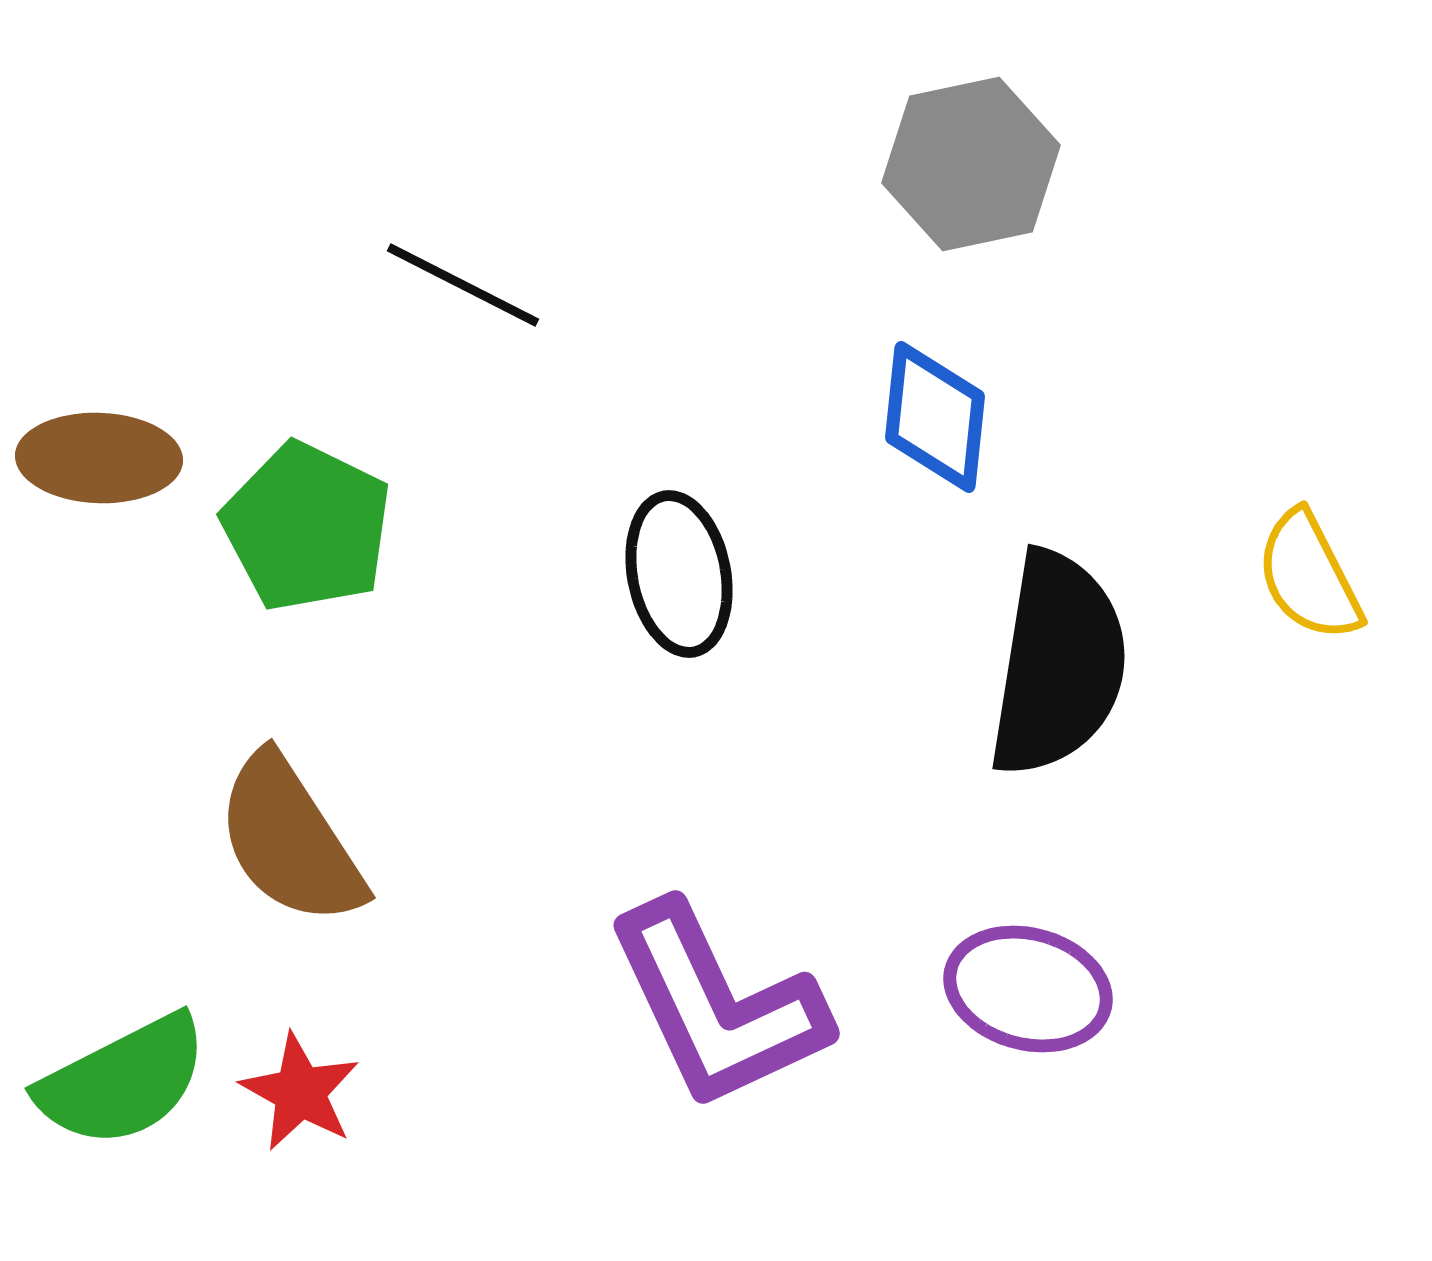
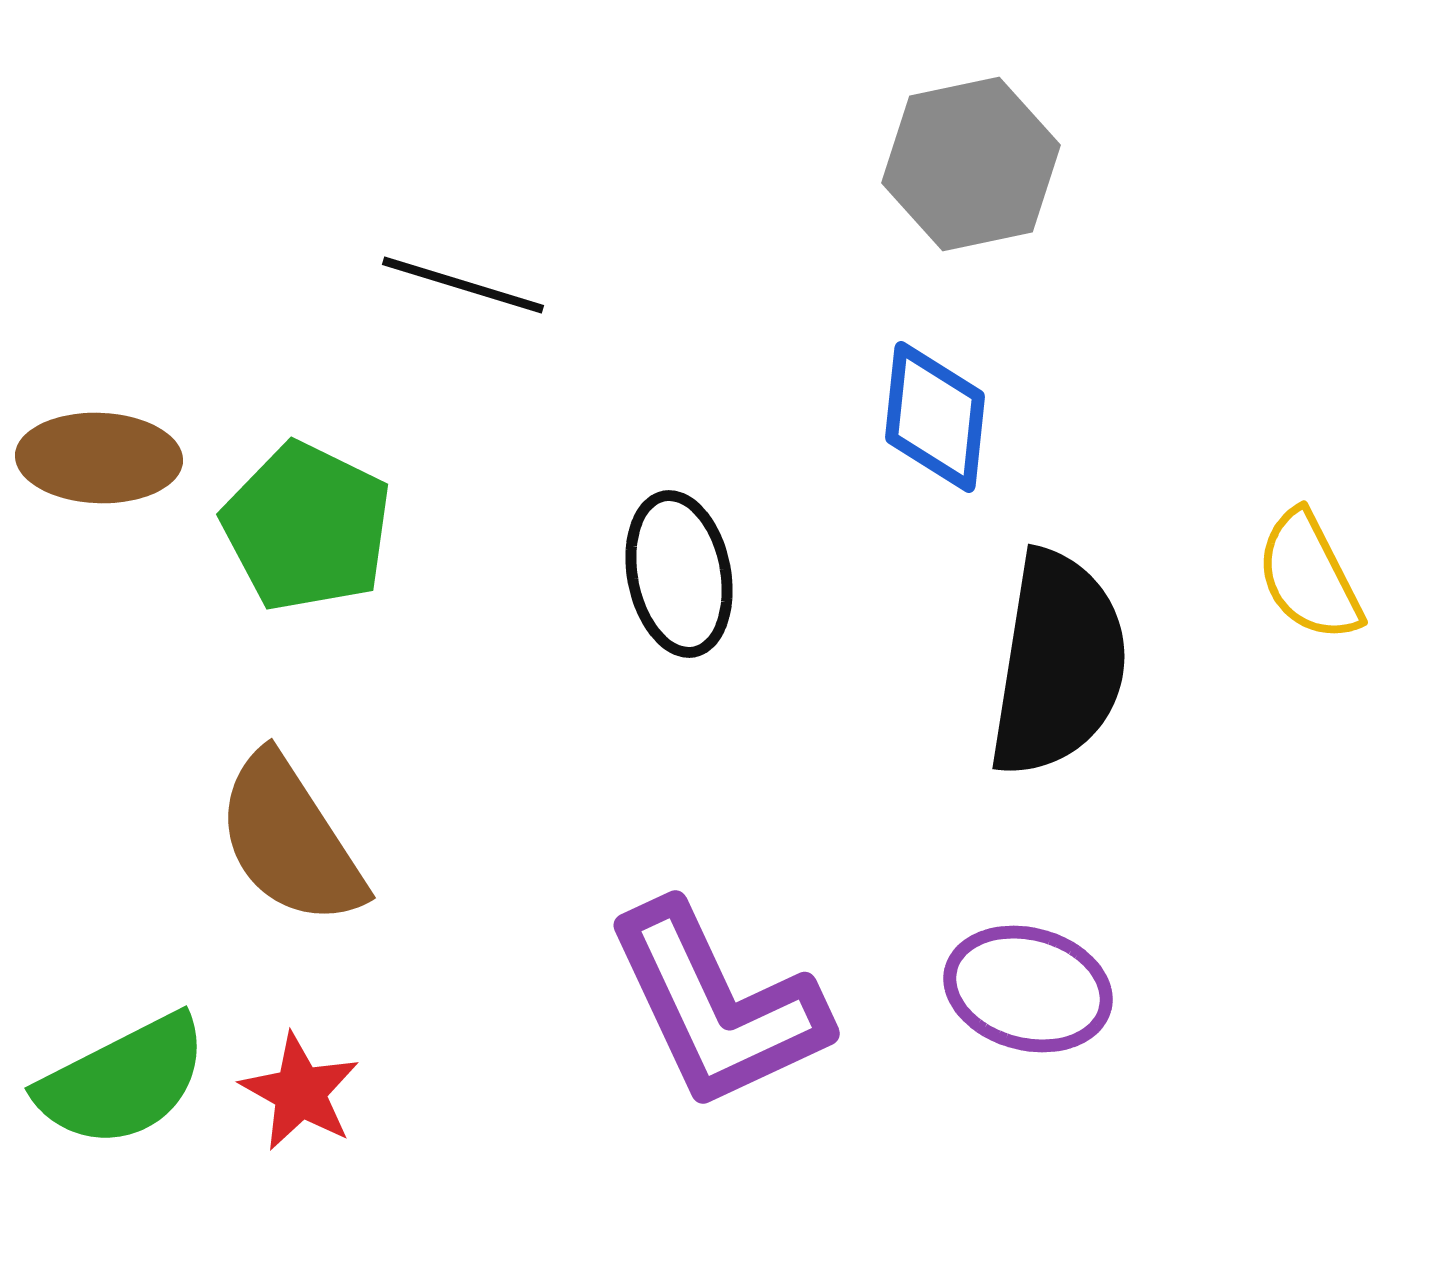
black line: rotated 10 degrees counterclockwise
